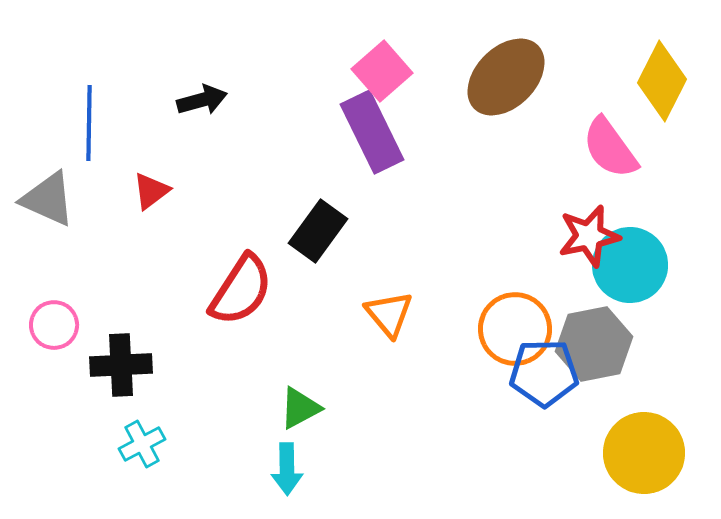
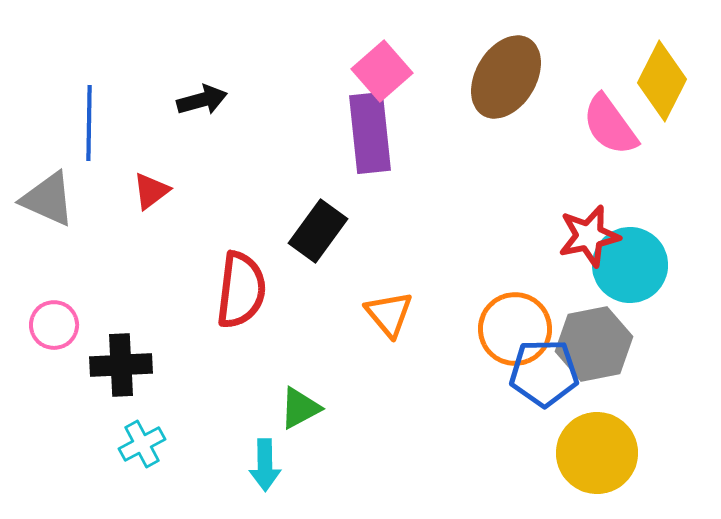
brown ellipse: rotated 14 degrees counterclockwise
purple rectangle: moved 2 px left, 1 px down; rotated 20 degrees clockwise
pink semicircle: moved 23 px up
red semicircle: rotated 26 degrees counterclockwise
yellow circle: moved 47 px left
cyan arrow: moved 22 px left, 4 px up
